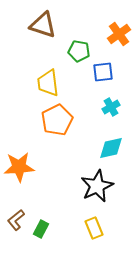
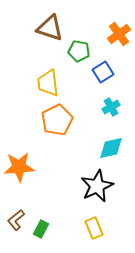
brown triangle: moved 7 px right, 3 px down
blue square: rotated 25 degrees counterclockwise
